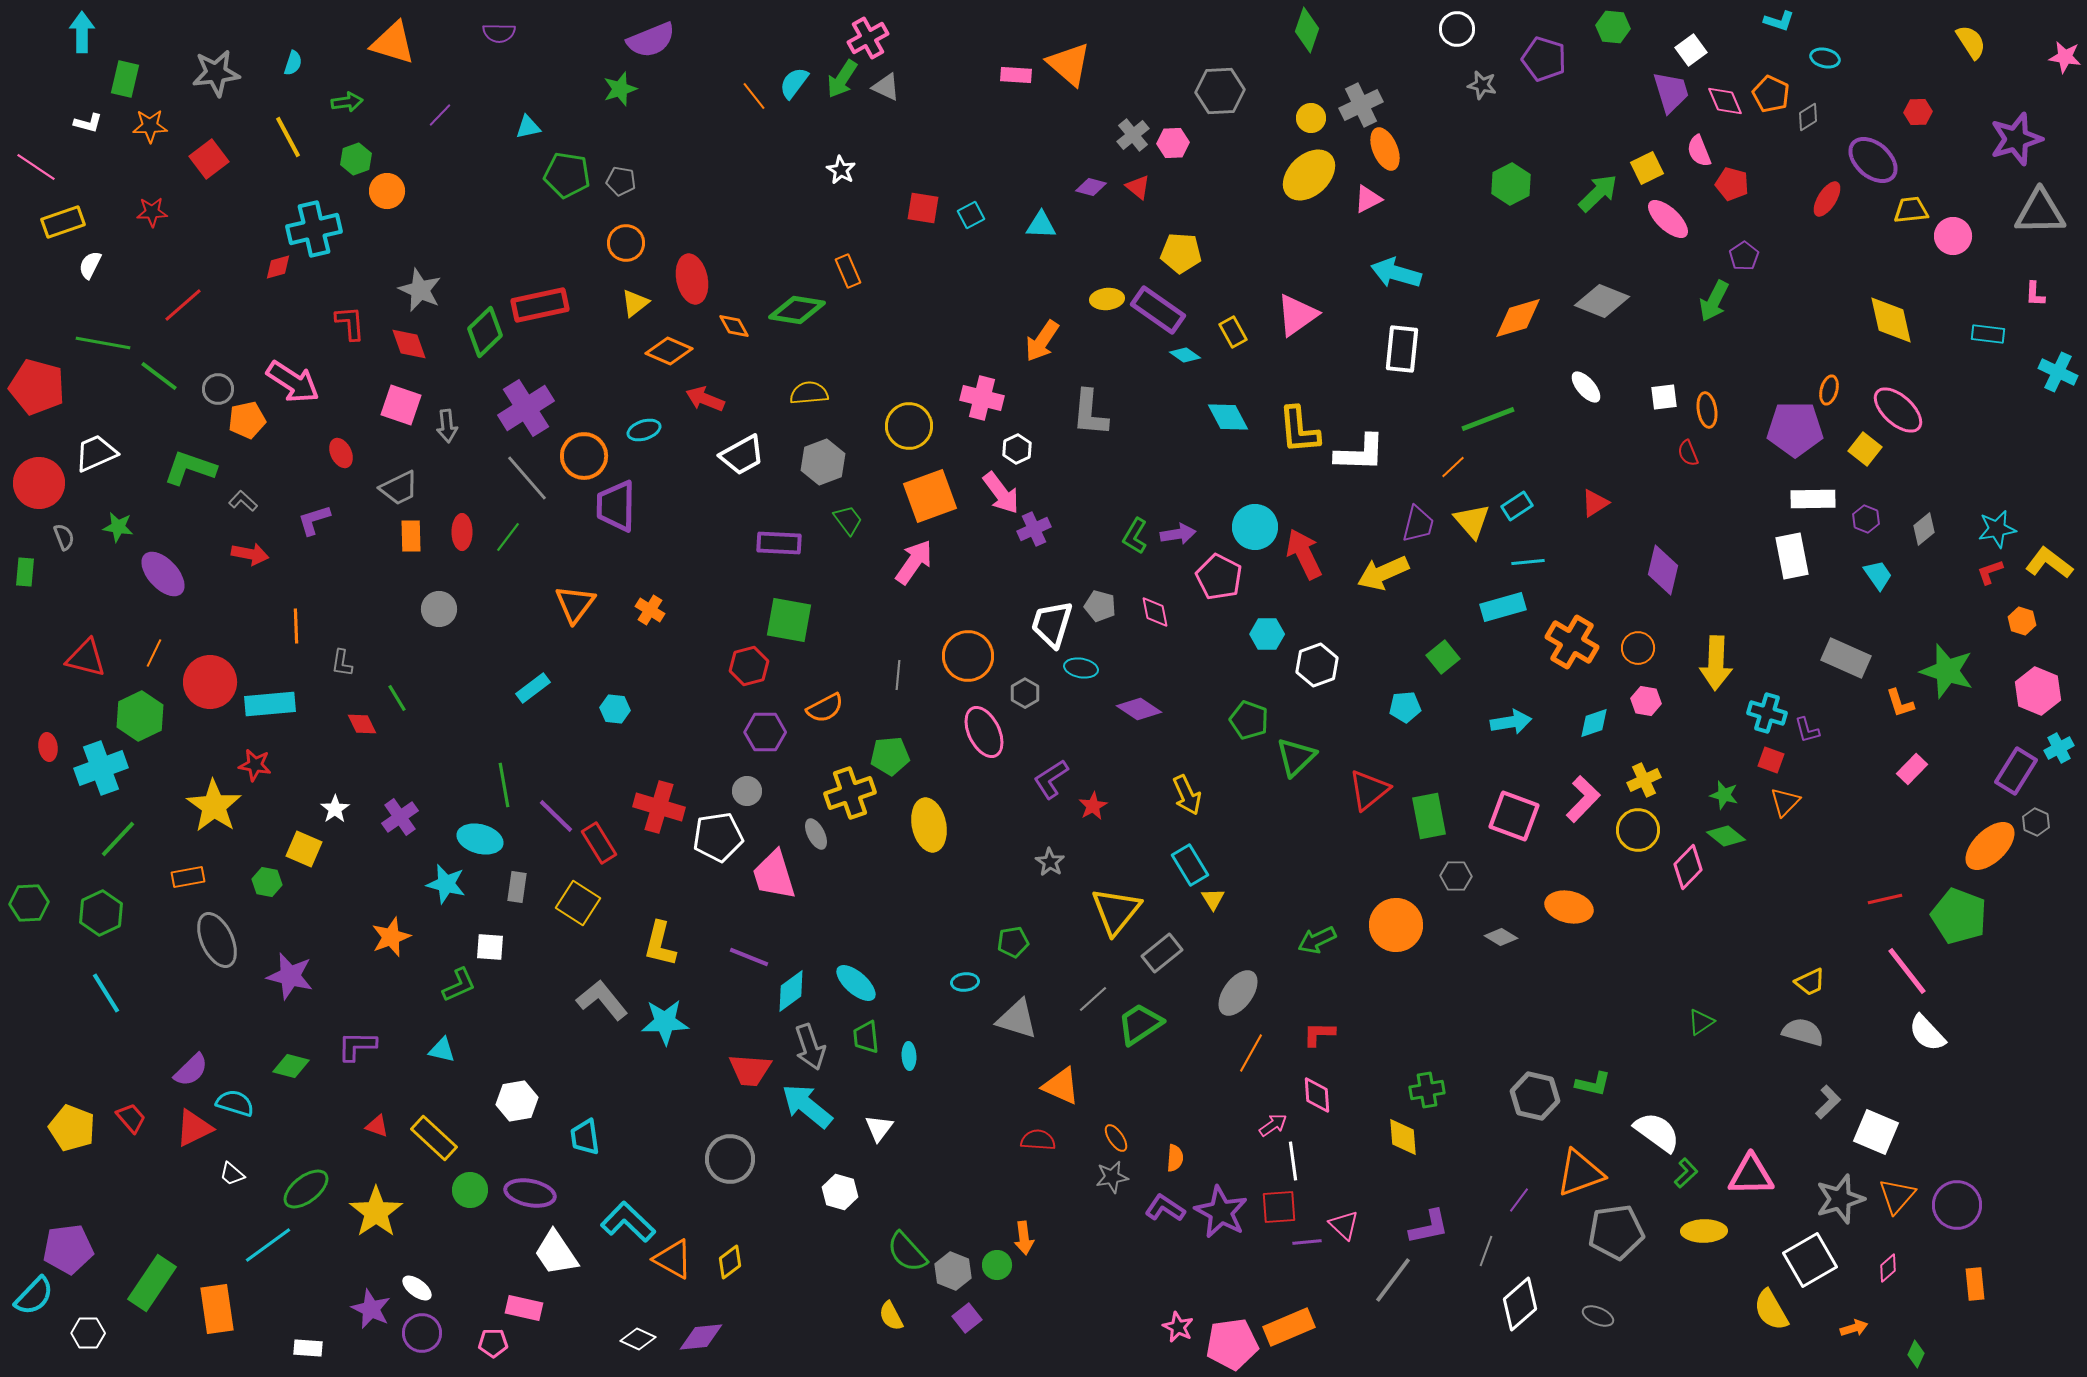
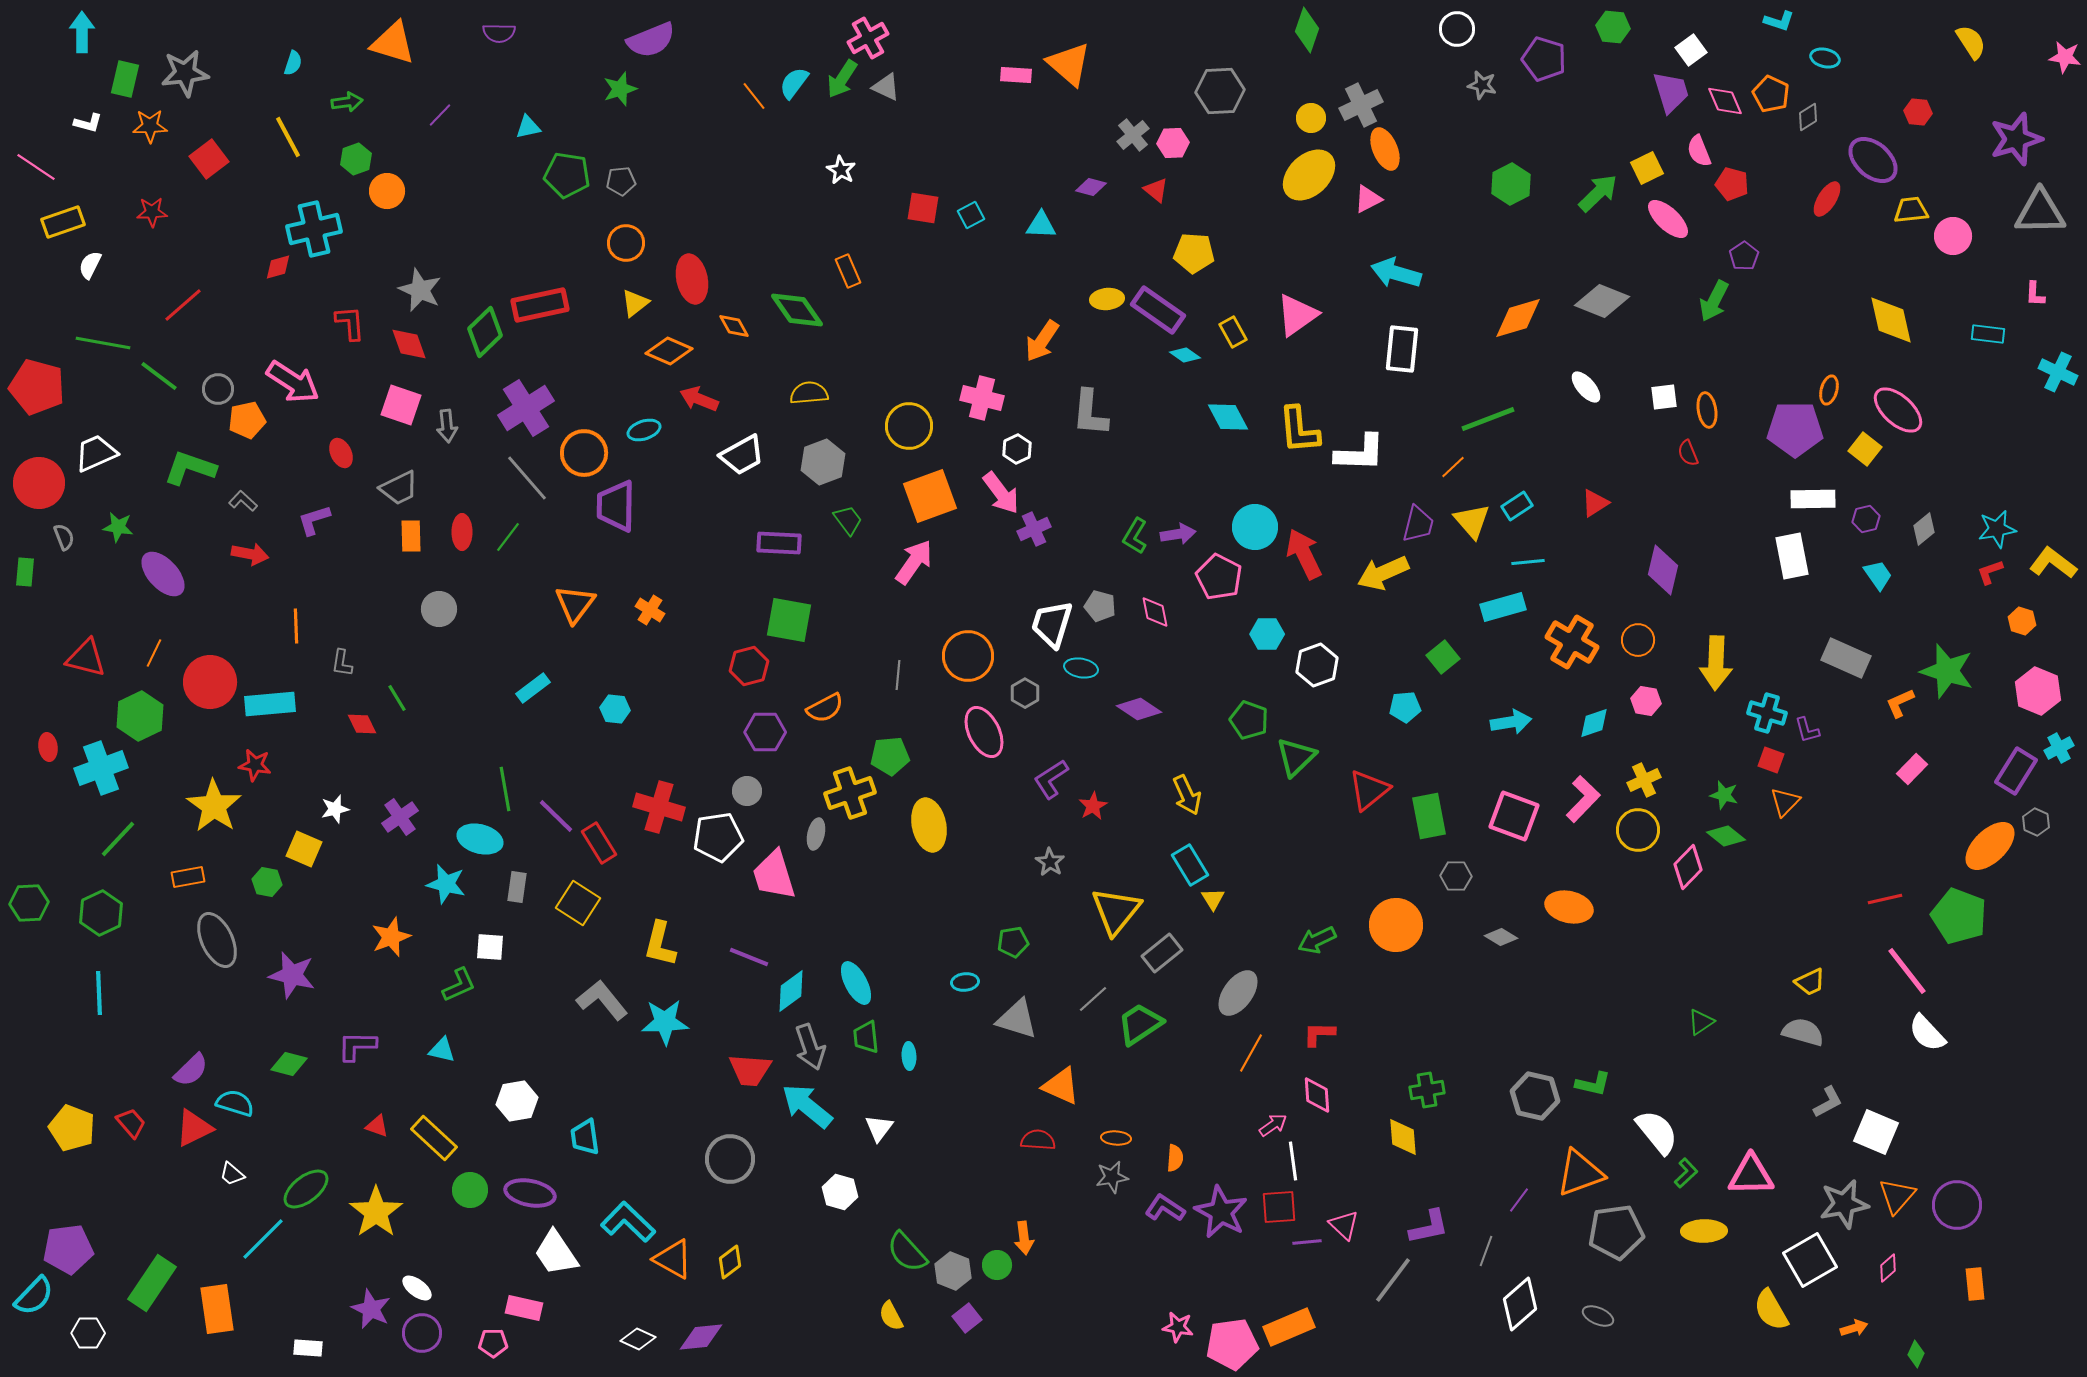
gray star at (216, 73): moved 31 px left
red hexagon at (1918, 112): rotated 8 degrees clockwise
gray pentagon at (621, 181): rotated 16 degrees counterclockwise
red triangle at (1138, 187): moved 18 px right, 3 px down
yellow pentagon at (1181, 253): moved 13 px right
green diamond at (797, 310): rotated 46 degrees clockwise
red arrow at (705, 399): moved 6 px left
orange circle at (584, 456): moved 3 px up
purple hexagon at (1866, 519): rotated 24 degrees clockwise
yellow L-shape at (2049, 563): moved 4 px right
orange circle at (1638, 648): moved 8 px up
orange L-shape at (1900, 703): rotated 84 degrees clockwise
green line at (504, 785): moved 1 px right, 4 px down
white star at (335, 809): rotated 20 degrees clockwise
gray ellipse at (816, 834): rotated 40 degrees clockwise
purple star at (290, 976): moved 2 px right, 1 px up
cyan ellipse at (856, 983): rotated 21 degrees clockwise
cyan line at (106, 993): moved 7 px left; rotated 30 degrees clockwise
green diamond at (291, 1066): moved 2 px left, 2 px up
gray L-shape at (1828, 1102): rotated 16 degrees clockwise
red trapezoid at (131, 1118): moved 5 px down
white semicircle at (1657, 1132): rotated 15 degrees clockwise
orange ellipse at (1116, 1138): rotated 52 degrees counterclockwise
gray star at (1840, 1199): moved 4 px right, 5 px down; rotated 6 degrees clockwise
cyan line at (268, 1245): moved 5 px left, 6 px up; rotated 9 degrees counterclockwise
pink star at (1178, 1327): rotated 16 degrees counterclockwise
